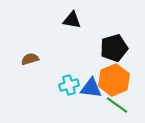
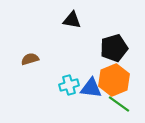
green line: moved 2 px right, 1 px up
